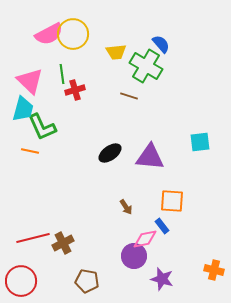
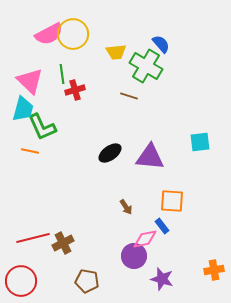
orange cross: rotated 24 degrees counterclockwise
